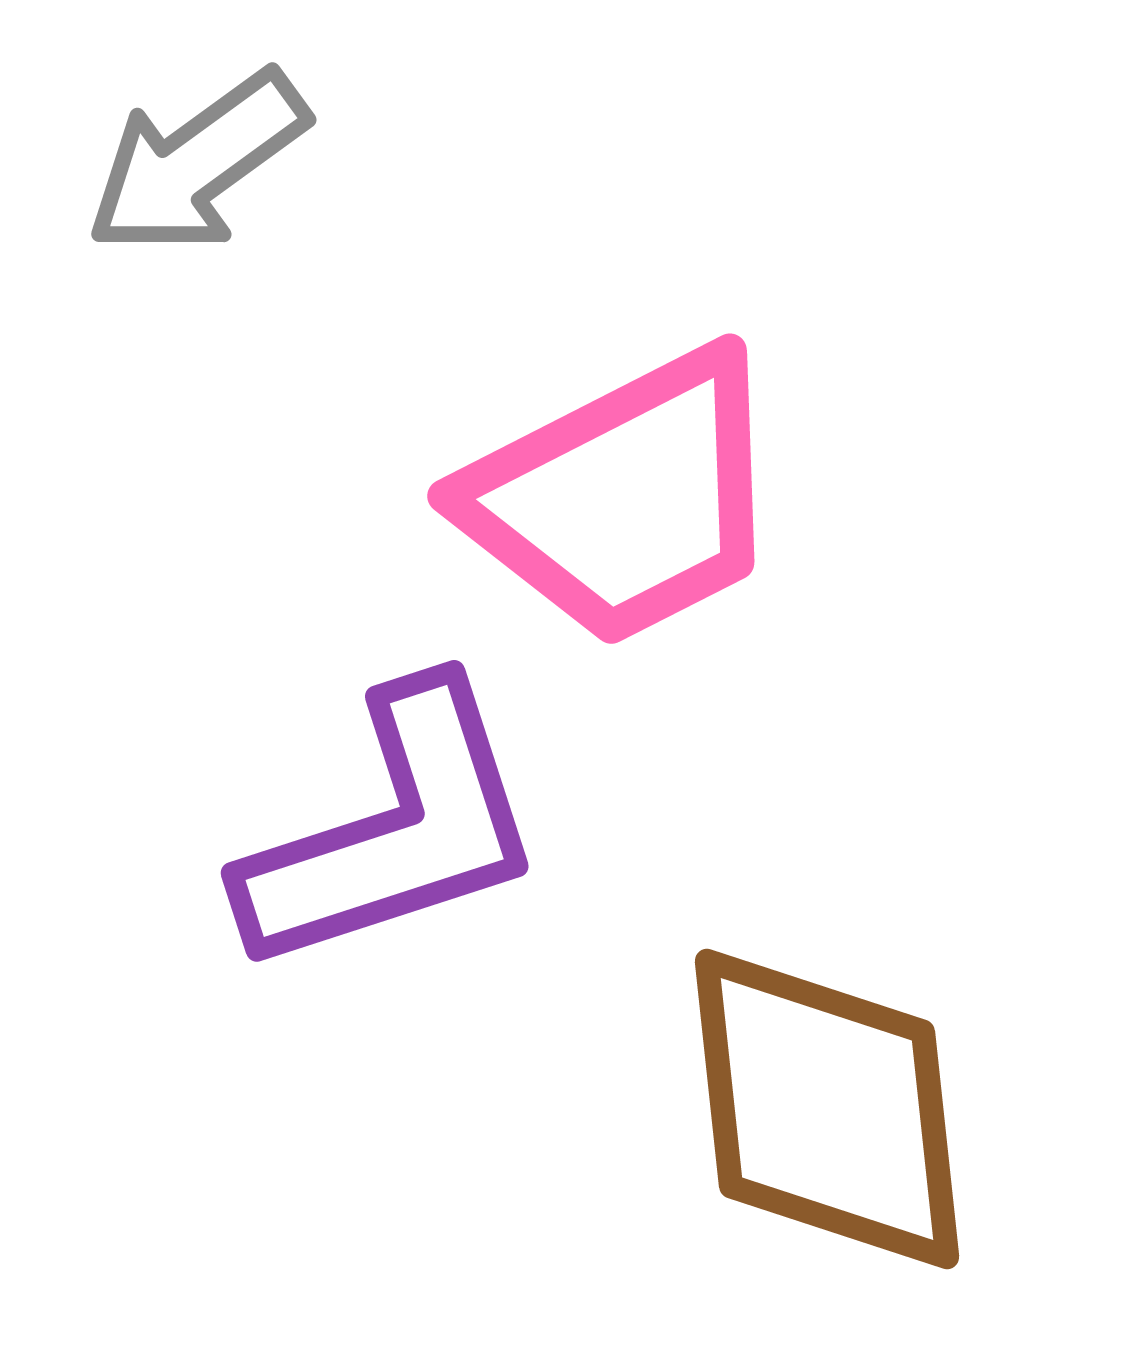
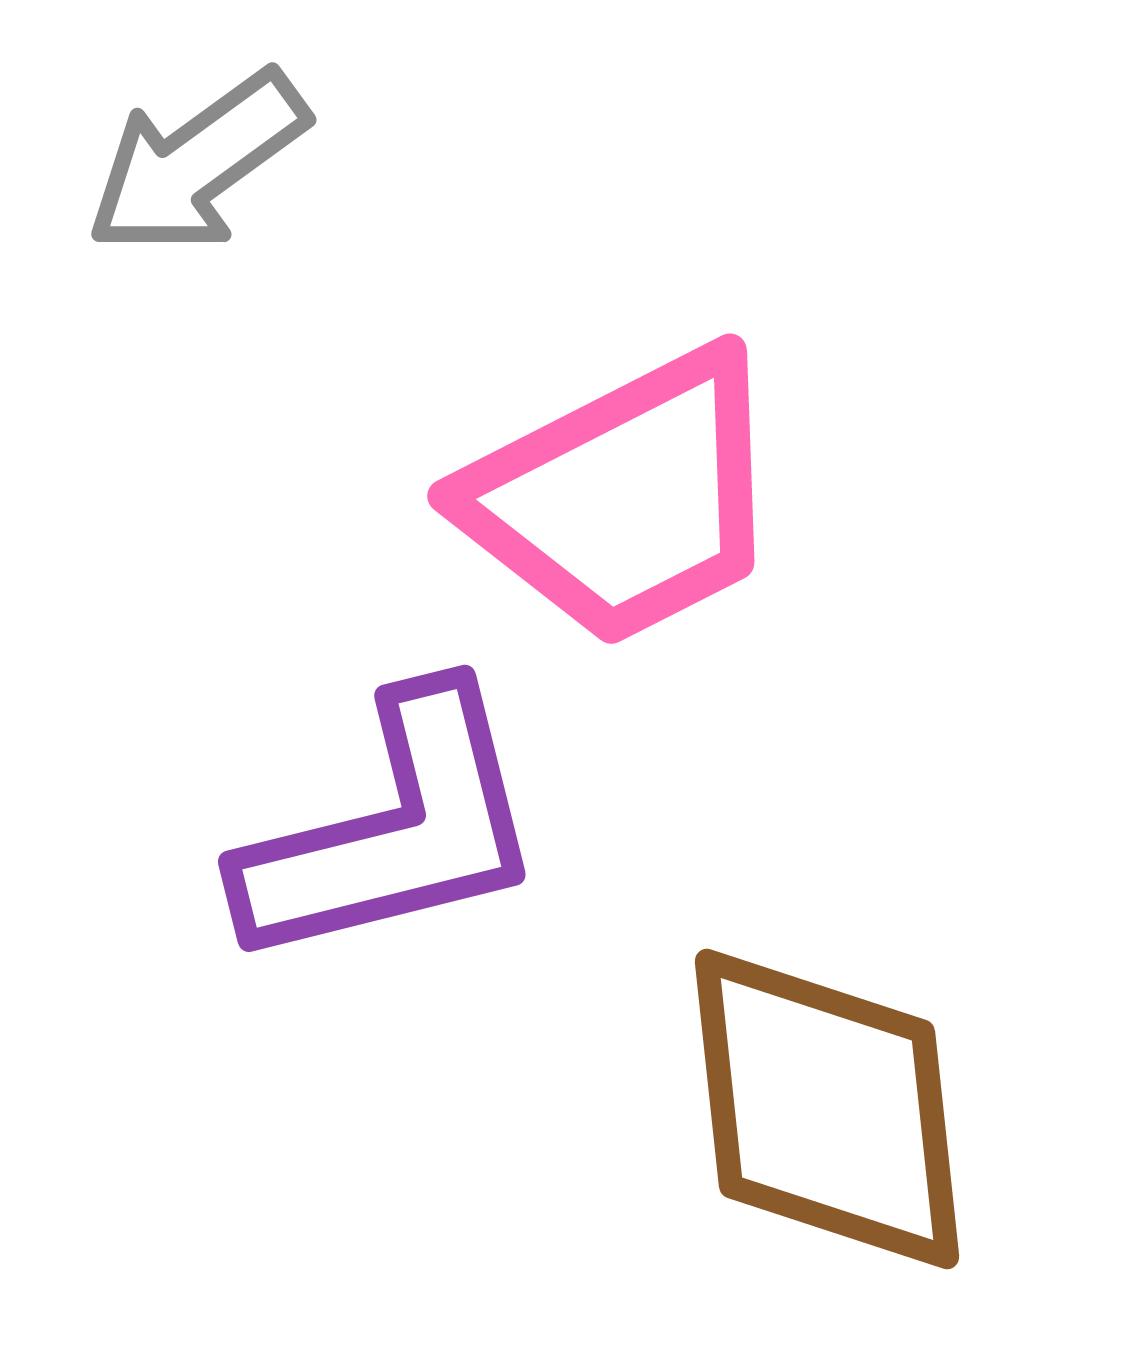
purple L-shape: rotated 4 degrees clockwise
